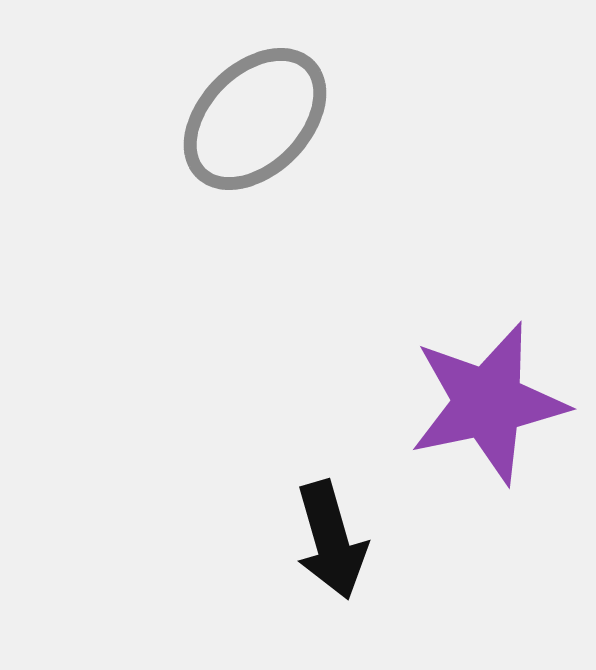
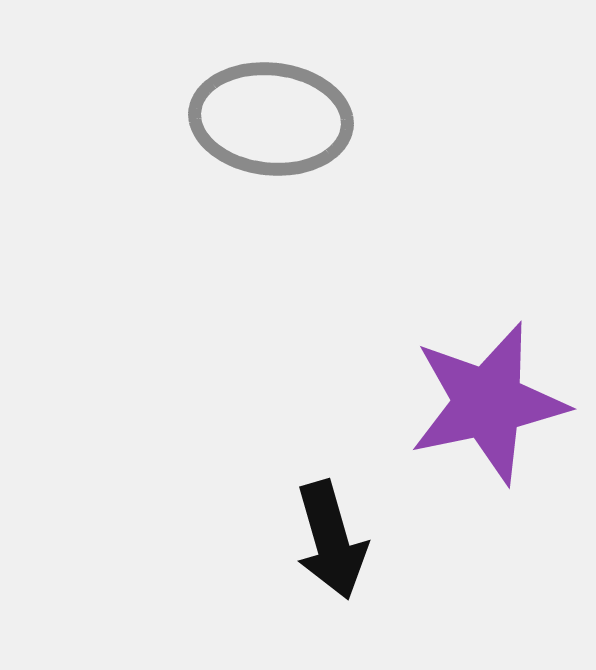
gray ellipse: moved 16 px right; rotated 51 degrees clockwise
